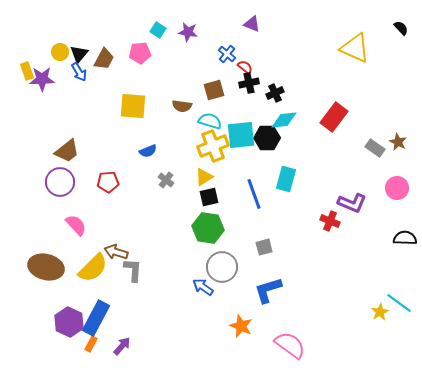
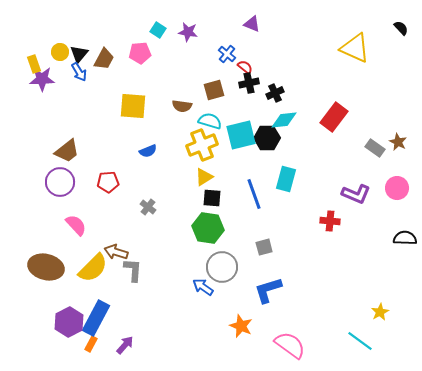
yellow rectangle at (27, 71): moved 7 px right, 7 px up
cyan square at (241, 135): rotated 8 degrees counterclockwise
yellow cross at (213, 146): moved 11 px left, 1 px up
gray cross at (166, 180): moved 18 px left, 27 px down
black square at (209, 197): moved 3 px right, 1 px down; rotated 18 degrees clockwise
purple L-shape at (352, 203): moved 4 px right, 9 px up
red cross at (330, 221): rotated 18 degrees counterclockwise
cyan line at (399, 303): moved 39 px left, 38 px down
purple hexagon at (69, 322): rotated 8 degrees clockwise
purple arrow at (122, 346): moved 3 px right, 1 px up
